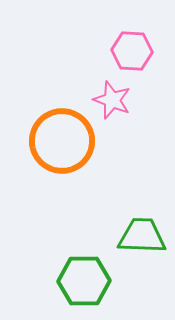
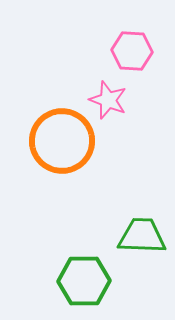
pink star: moved 4 px left
